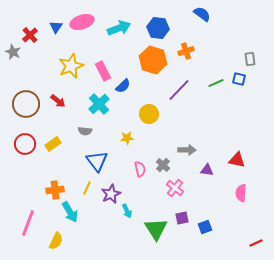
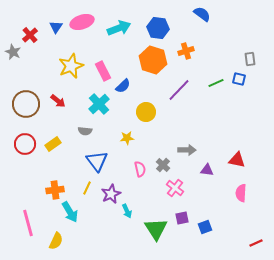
yellow circle at (149, 114): moved 3 px left, 2 px up
pink line at (28, 223): rotated 36 degrees counterclockwise
